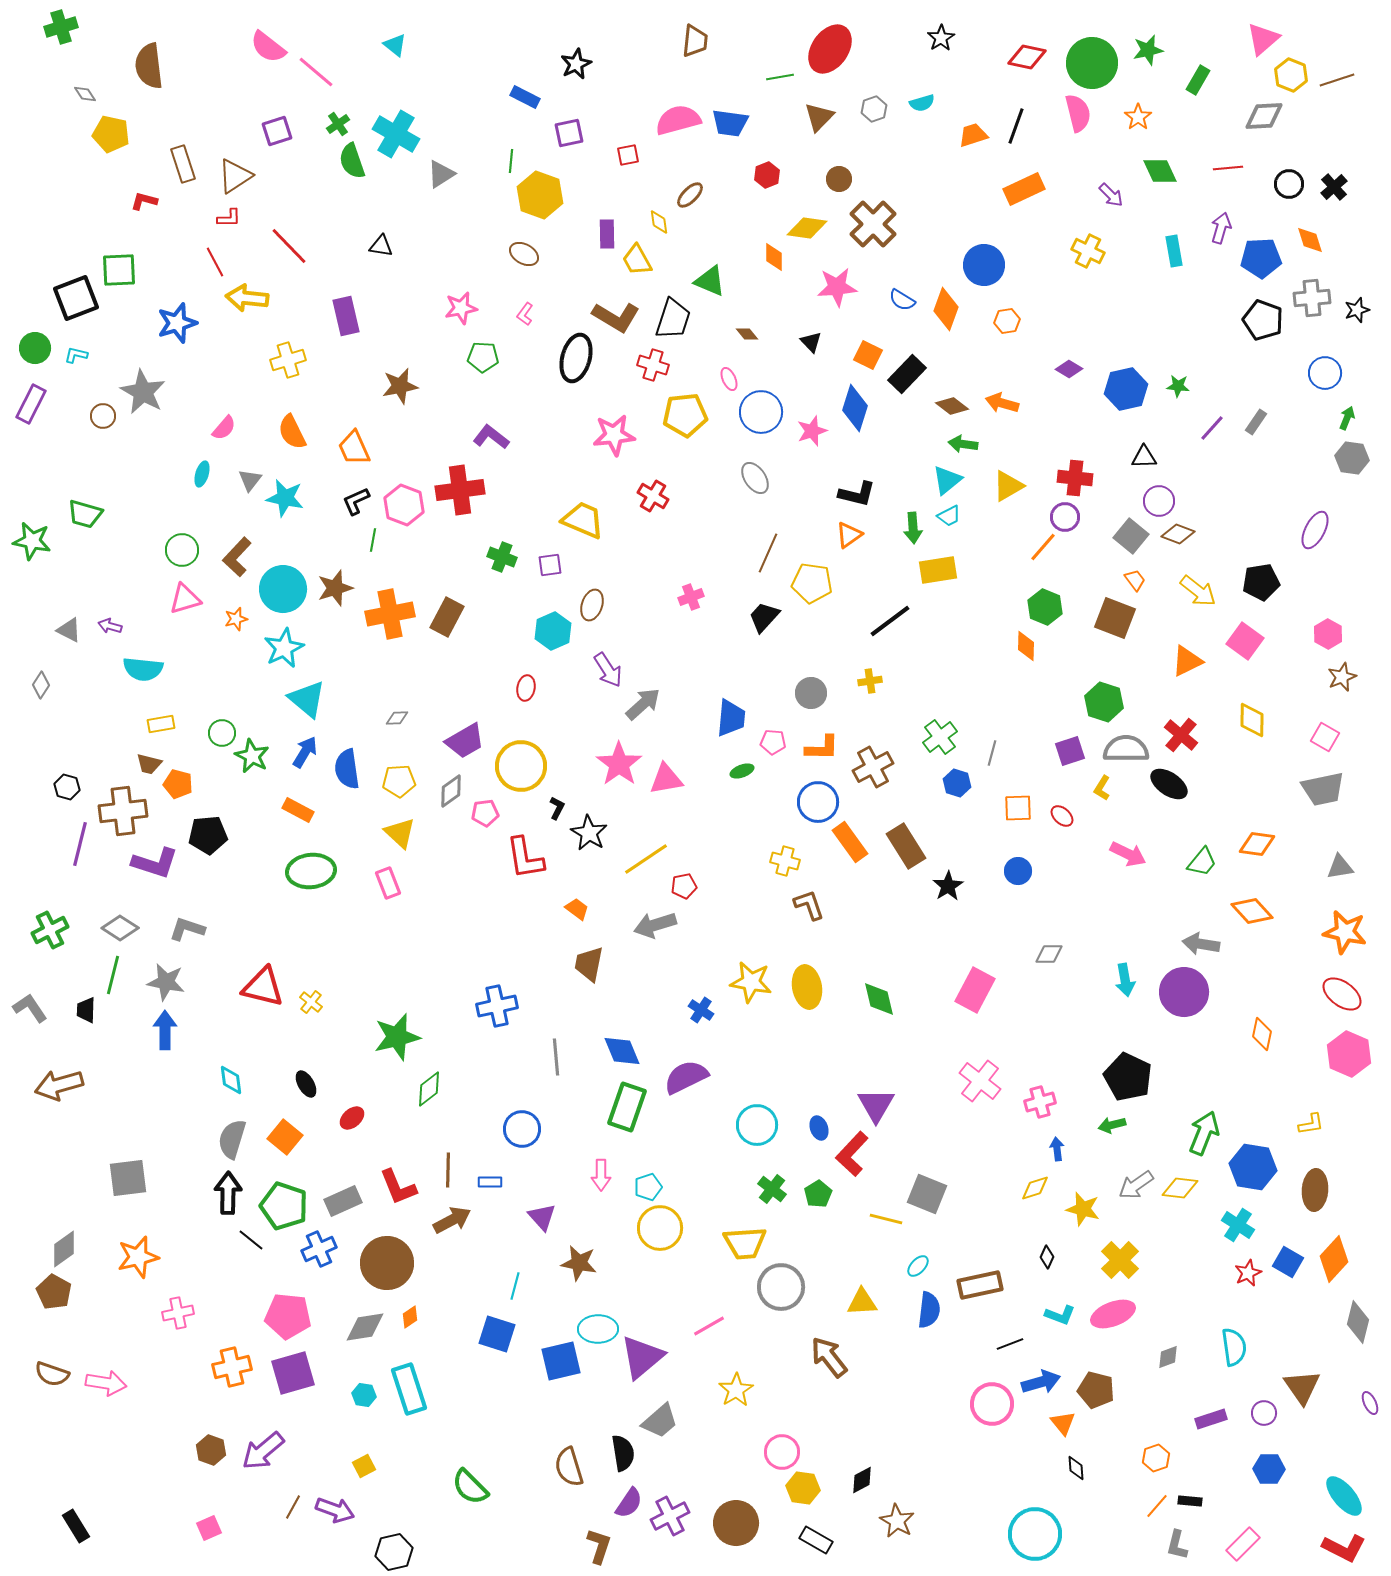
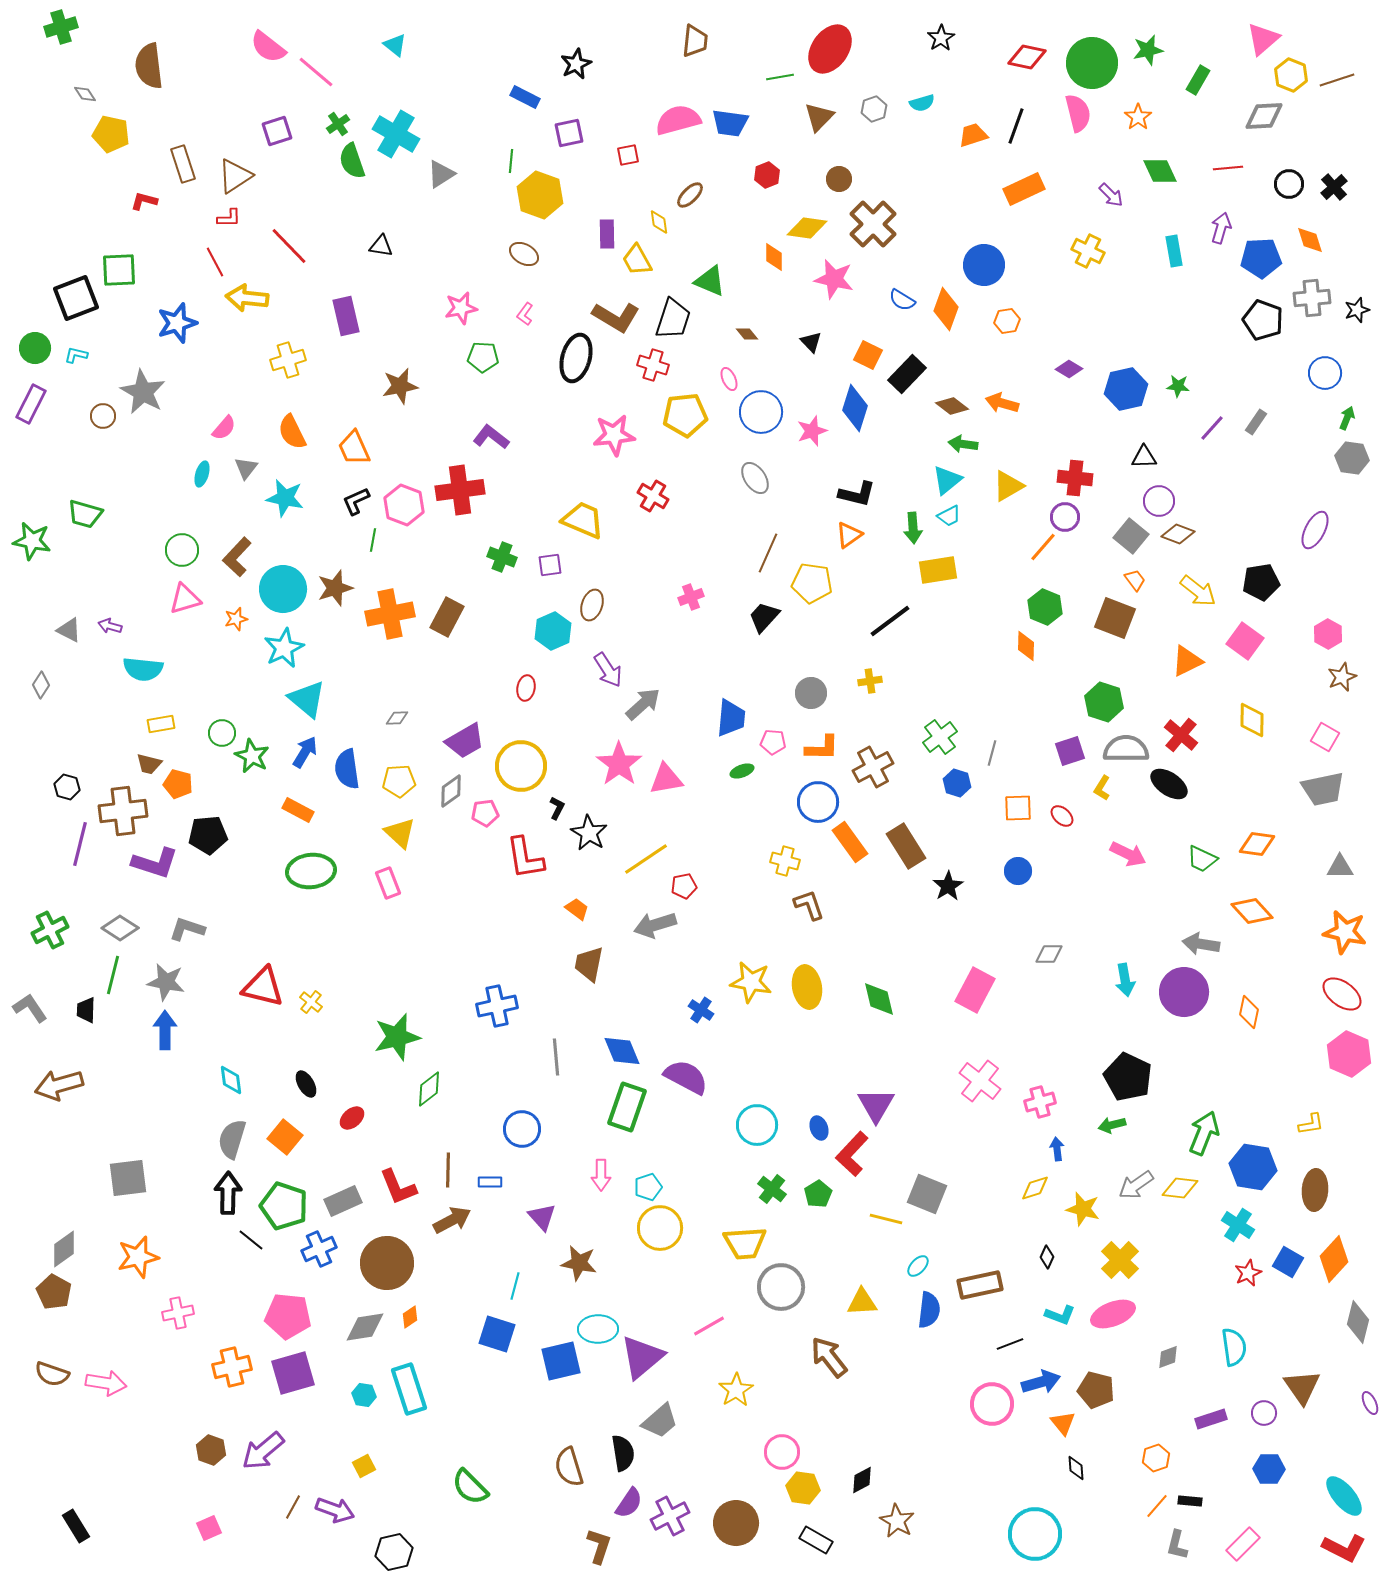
pink star at (837, 287): moved 3 px left, 8 px up; rotated 18 degrees clockwise
gray triangle at (250, 480): moved 4 px left, 12 px up
green trapezoid at (1202, 862): moved 3 px up; rotated 76 degrees clockwise
gray triangle at (1340, 867): rotated 8 degrees clockwise
orange diamond at (1262, 1034): moved 13 px left, 22 px up
purple semicircle at (686, 1077): rotated 54 degrees clockwise
